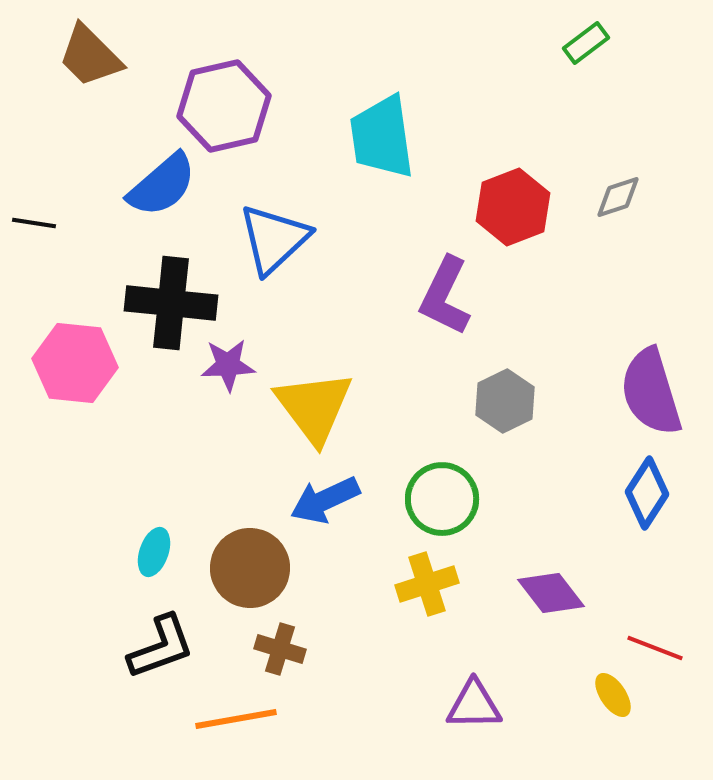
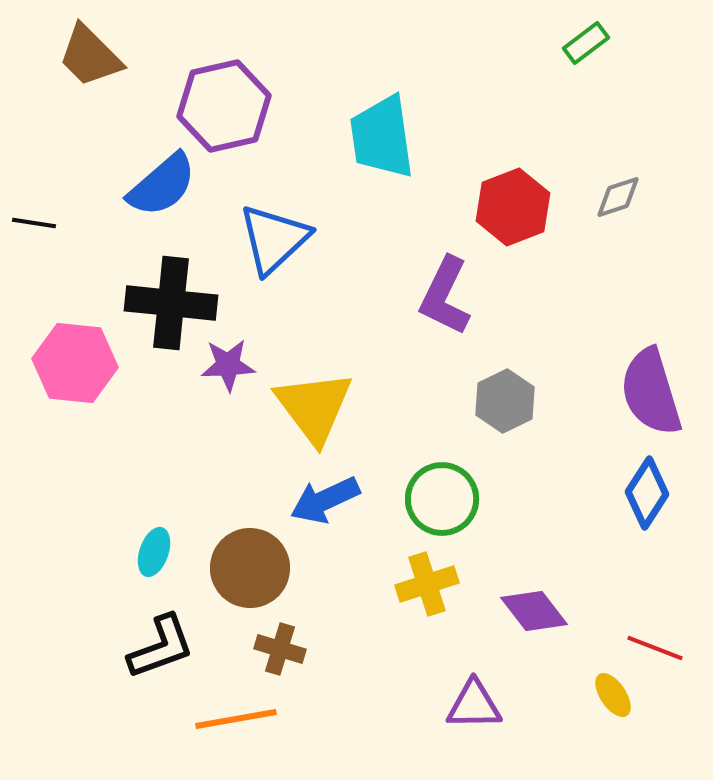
purple diamond: moved 17 px left, 18 px down
